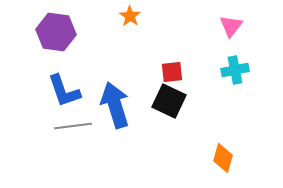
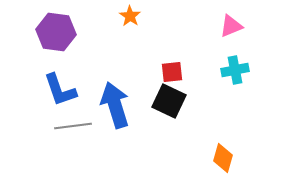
pink triangle: rotated 30 degrees clockwise
blue L-shape: moved 4 px left, 1 px up
